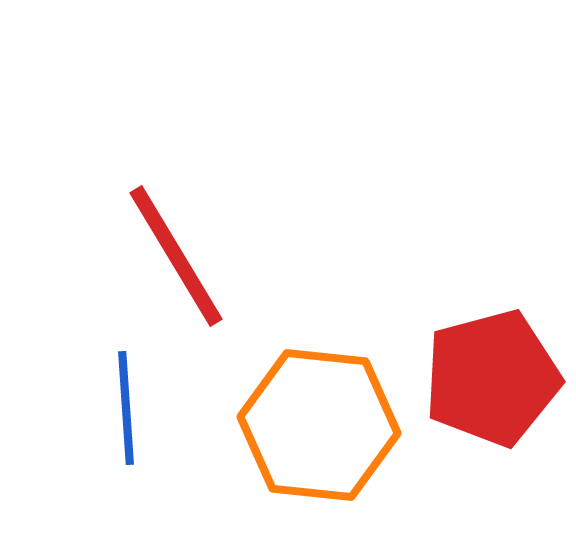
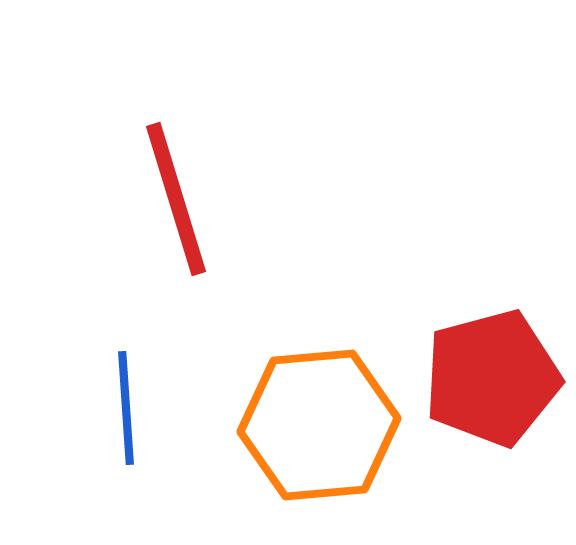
red line: moved 57 px up; rotated 14 degrees clockwise
orange hexagon: rotated 11 degrees counterclockwise
